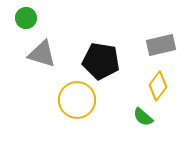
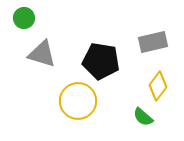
green circle: moved 2 px left
gray rectangle: moved 8 px left, 3 px up
yellow circle: moved 1 px right, 1 px down
